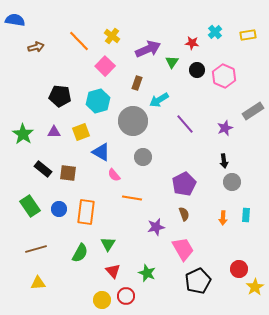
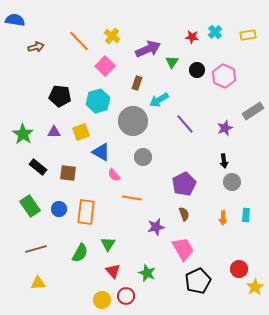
red star at (192, 43): moved 6 px up
black rectangle at (43, 169): moved 5 px left, 2 px up
